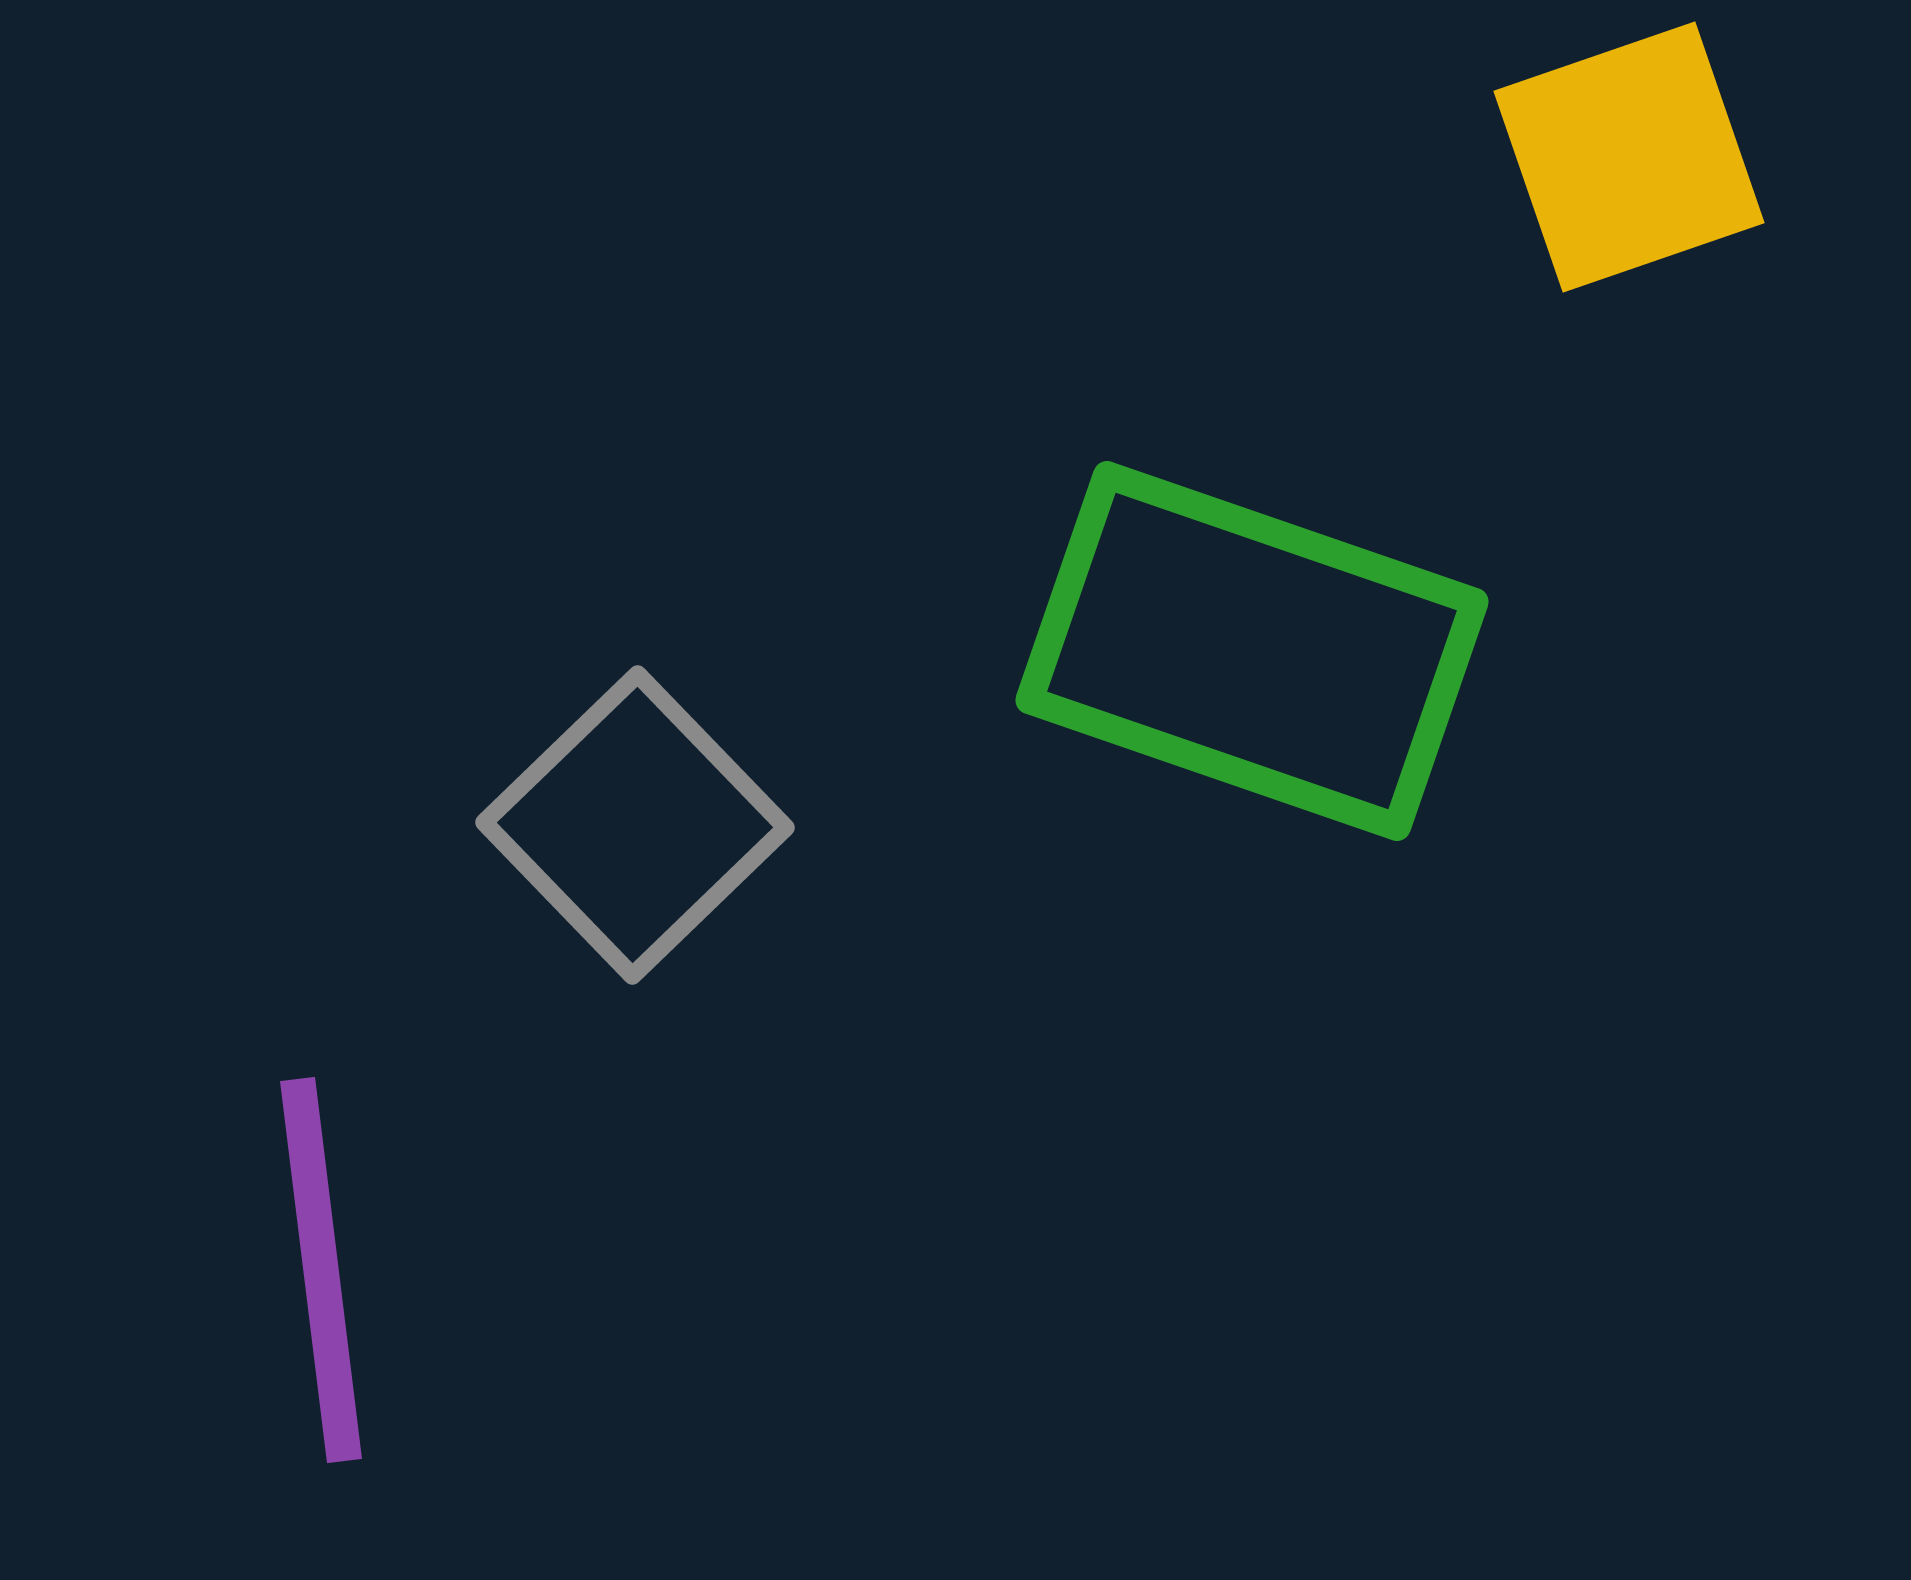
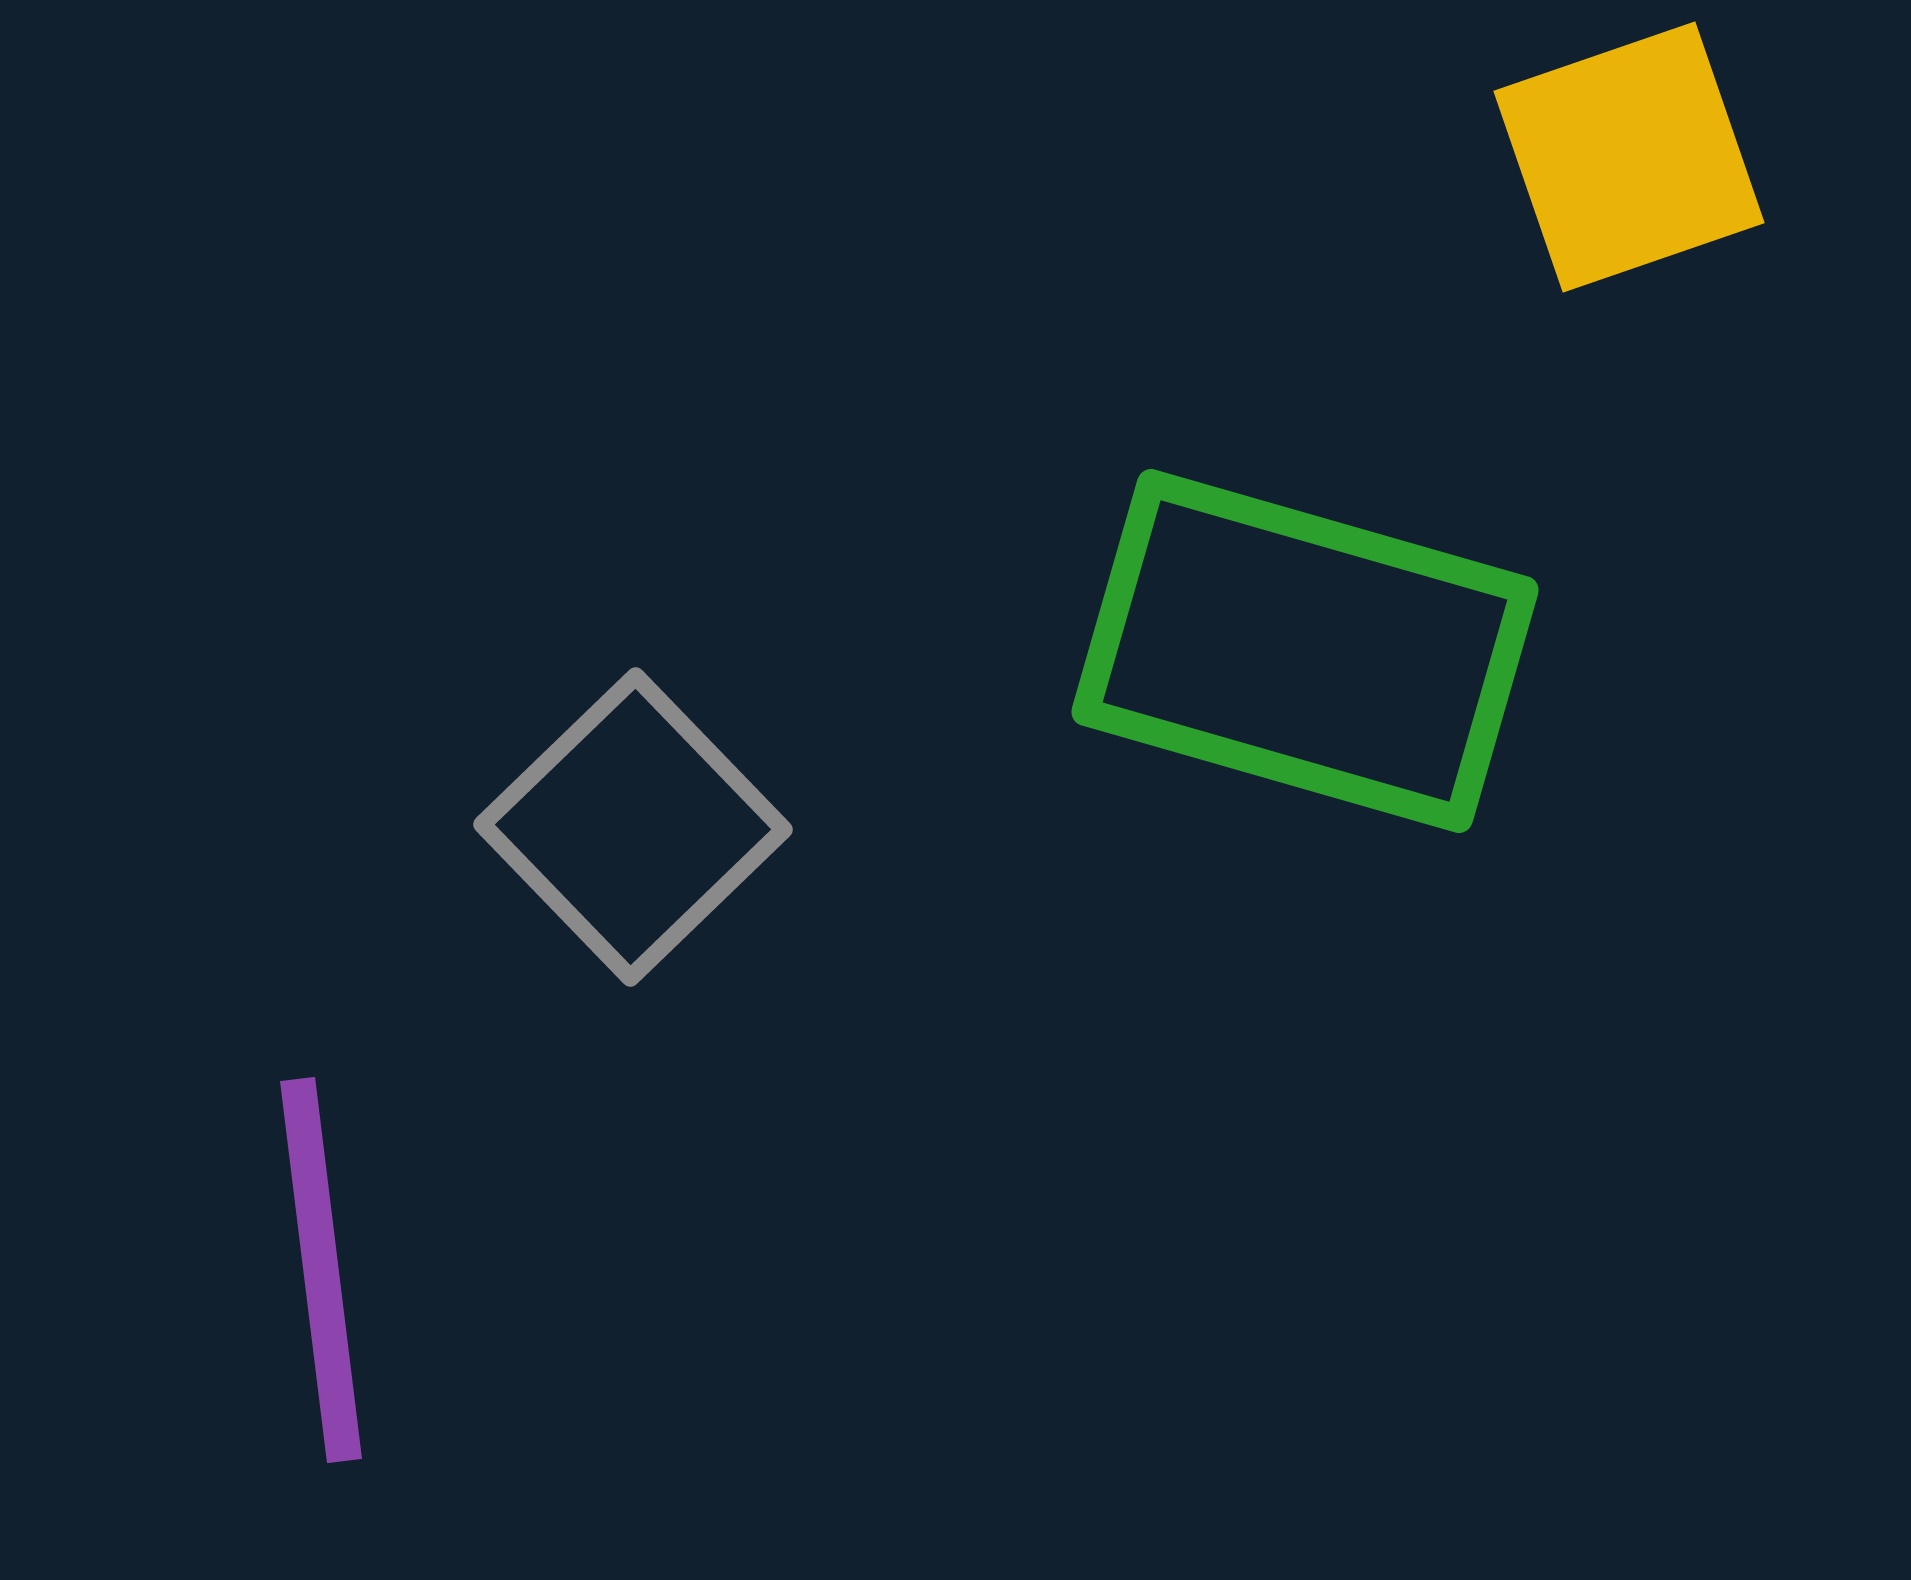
green rectangle: moved 53 px right; rotated 3 degrees counterclockwise
gray square: moved 2 px left, 2 px down
